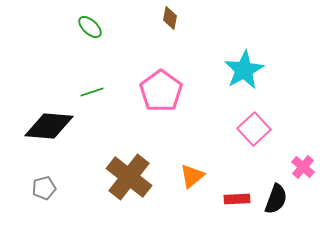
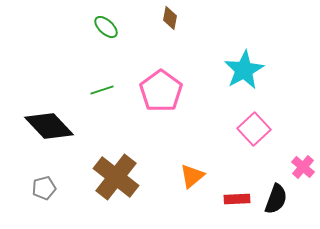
green ellipse: moved 16 px right
green line: moved 10 px right, 2 px up
black diamond: rotated 42 degrees clockwise
brown cross: moved 13 px left
